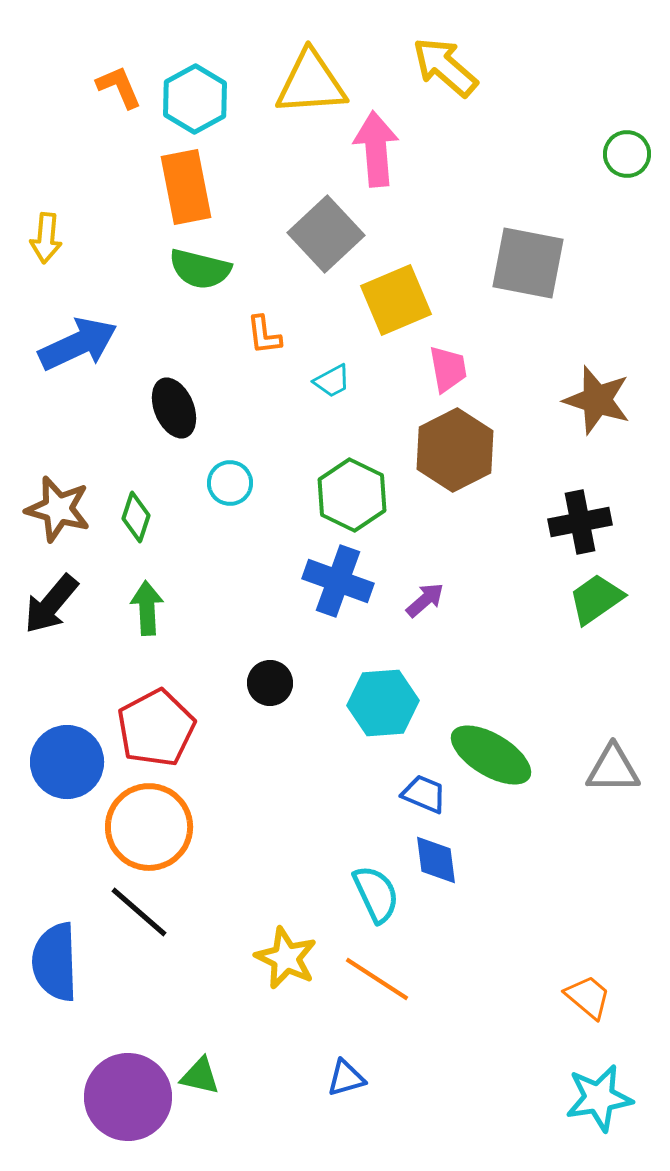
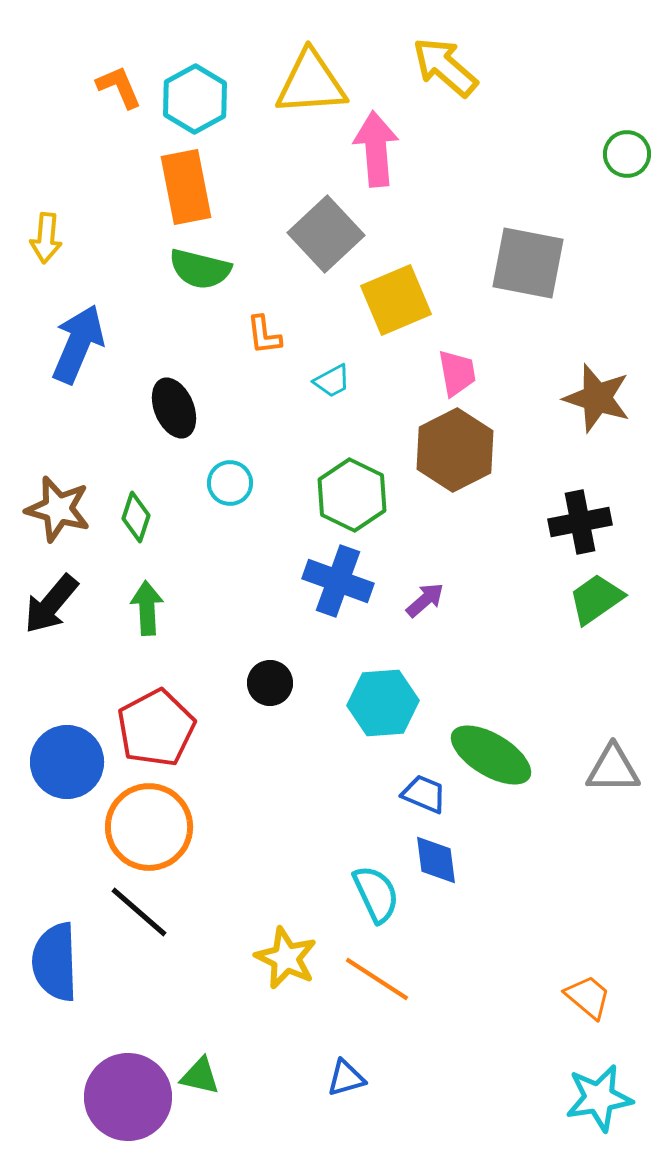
blue arrow at (78, 344): rotated 42 degrees counterclockwise
pink trapezoid at (448, 369): moved 9 px right, 4 px down
brown star at (597, 400): moved 2 px up
